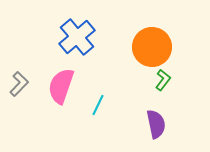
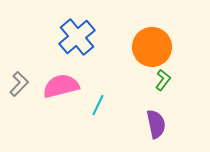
pink semicircle: rotated 57 degrees clockwise
